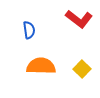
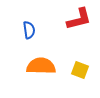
red L-shape: rotated 52 degrees counterclockwise
yellow square: moved 2 px left, 1 px down; rotated 24 degrees counterclockwise
